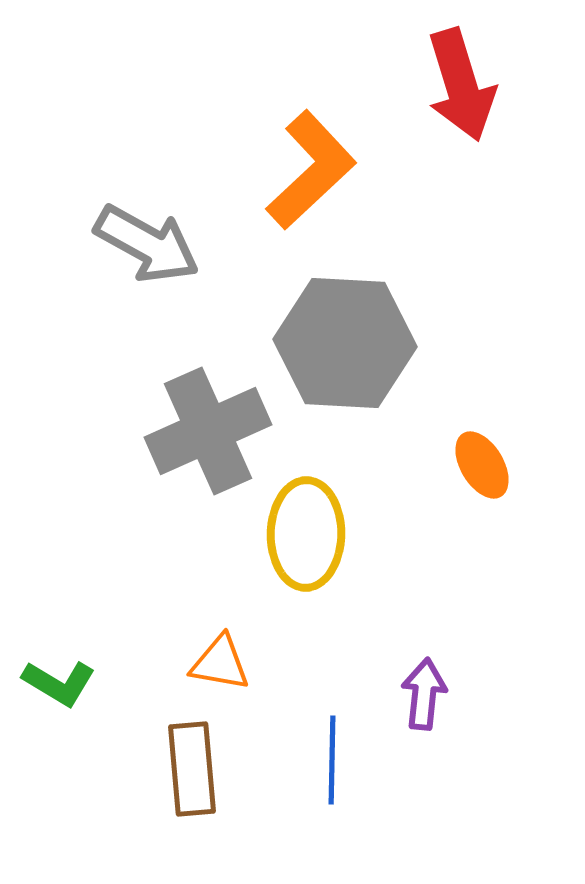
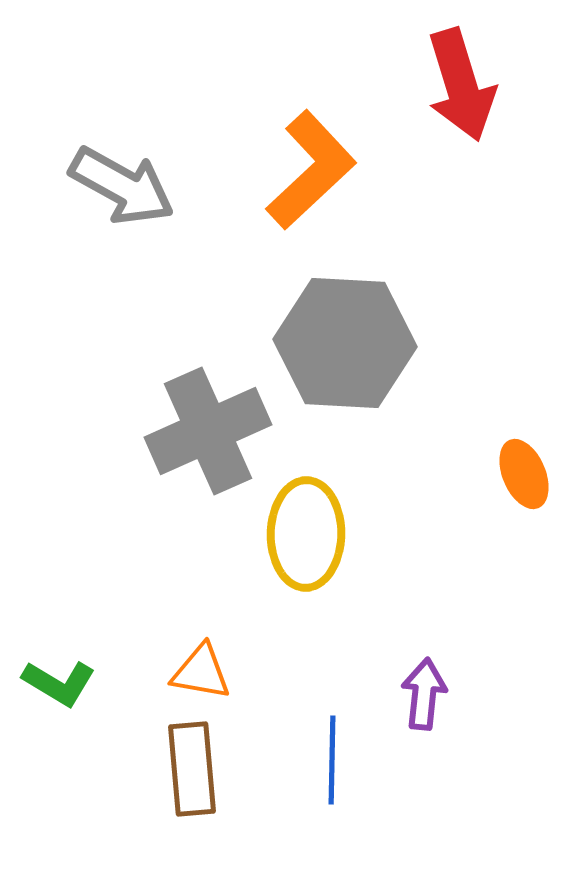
gray arrow: moved 25 px left, 58 px up
orange ellipse: moved 42 px right, 9 px down; rotated 8 degrees clockwise
orange triangle: moved 19 px left, 9 px down
